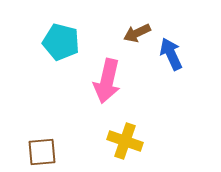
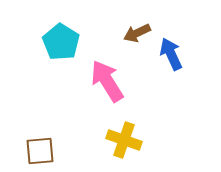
cyan pentagon: rotated 18 degrees clockwise
pink arrow: rotated 135 degrees clockwise
yellow cross: moved 1 px left, 1 px up
brown square: moved 2 px left, 1 px up
